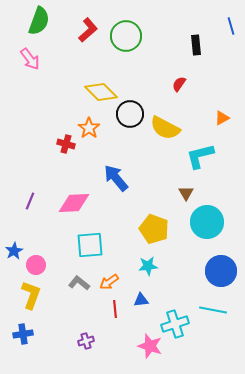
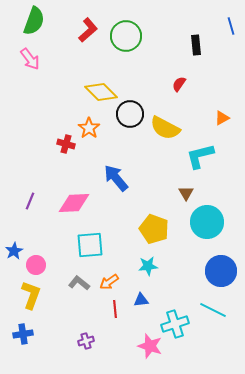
green semicircle: moved 5 px left
cyan line: rotated 16 degrees clockwise
